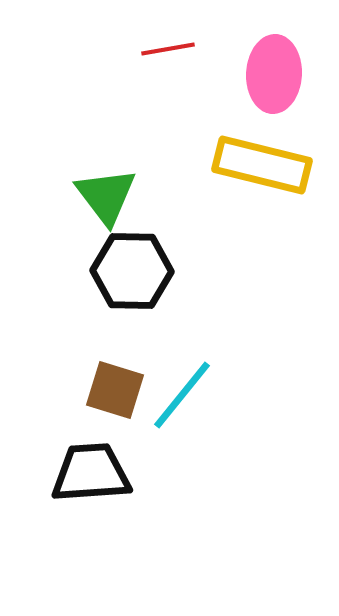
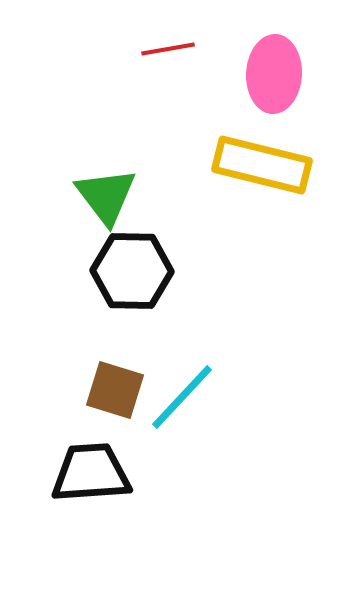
cyan line: moved 2 px down; rotated 4 degrees clockwise
